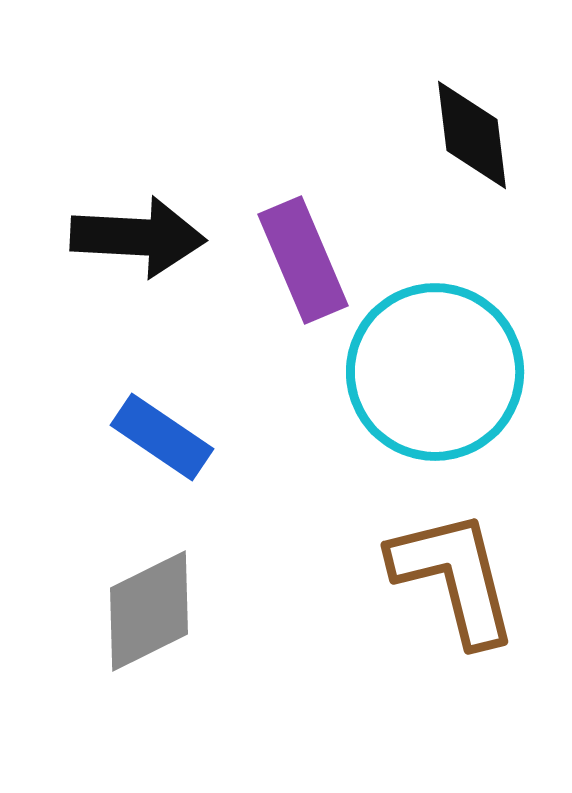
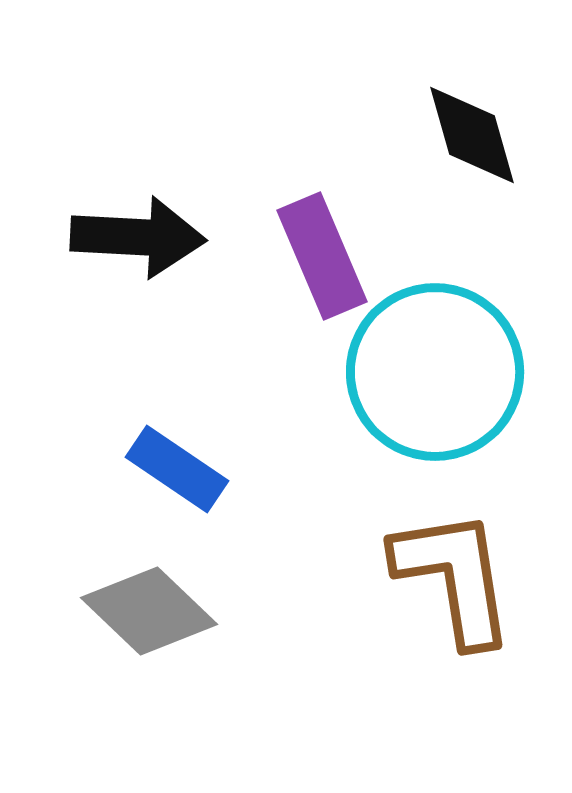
black diamond: rotated 9 degrees counterclockwise
purple rectangle: moved 19 px right, 4 px up
blue rectangle: moved 15 px right, 32 px down
brown L-shape: rotated 5 degrees clockwise
gray diamond: rotated 70 degrees clockwise
